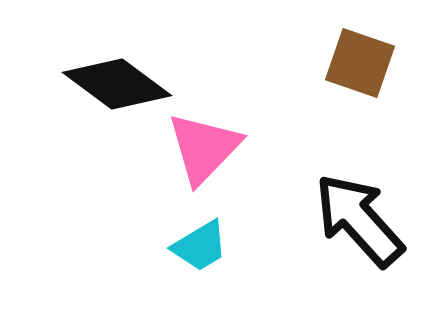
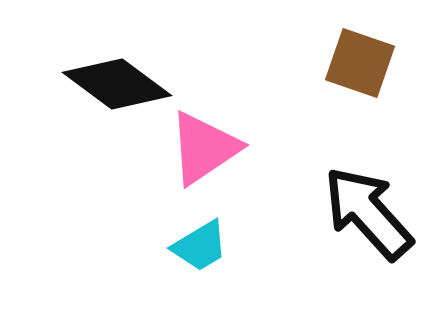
pink triangle: rotated 12 degrees clockwise
black arrow: moved 9 px right, 7 px up
